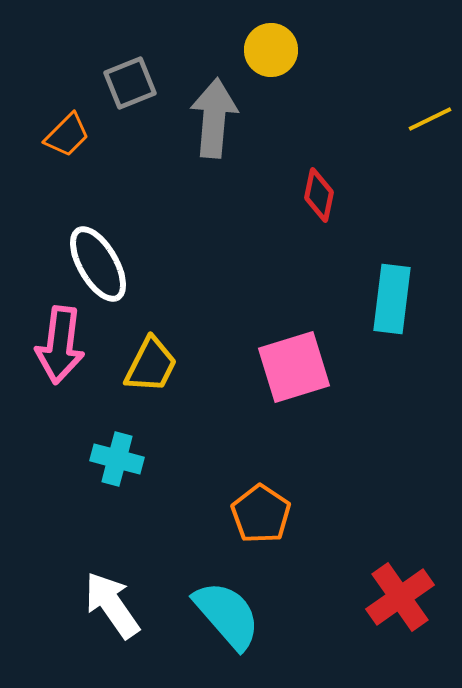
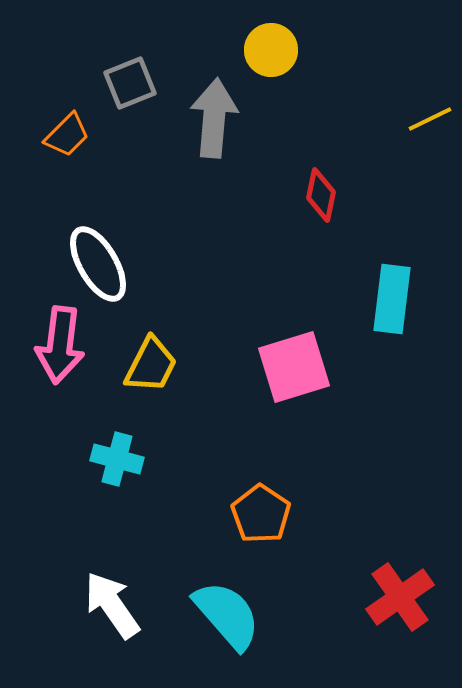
red diamond: moved 2 px right
